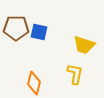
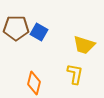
blue square: rotated 18 degrees clockwise
